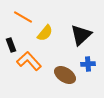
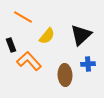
yellow semicircle: moved 2 px right, 3 px down
brown ellipse: rotated 55 degrees clockwise
